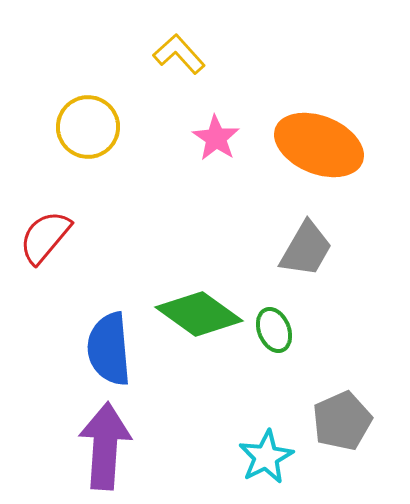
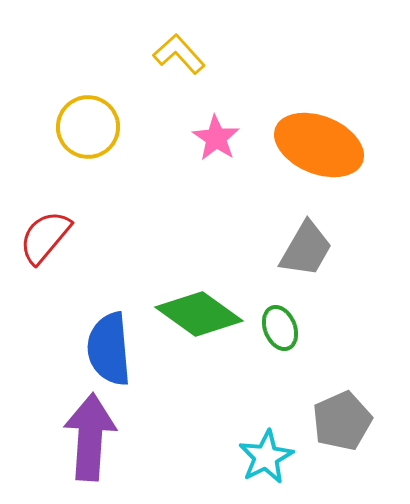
green ellipse: moved 6 px right, 2 px up
purple arrow: moved 15 px left, 9 px up
